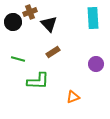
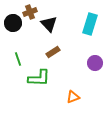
cyan rectangle: moved 3 px left, 6 px down; rotated 20 degrees clockwise
black circle: moved 1 px down
green line: rotated 56 degrees clockwise
purple circle: moved 1 px left, 1 px up
green L-shape: moved 1 px right, 3 px up
